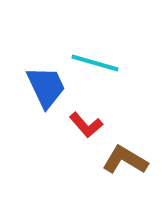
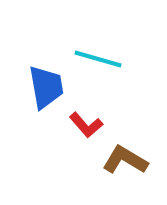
cyan line: moved 3 px right, 4 px up
blue trapezoid: rotated 15 degrees clockwise
